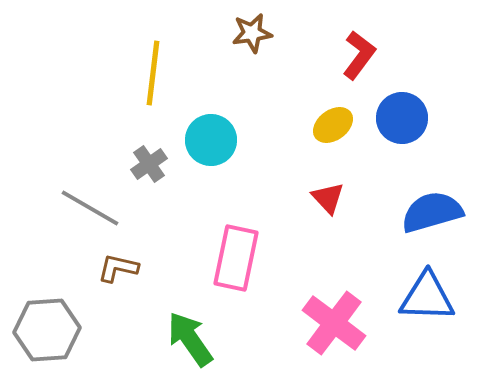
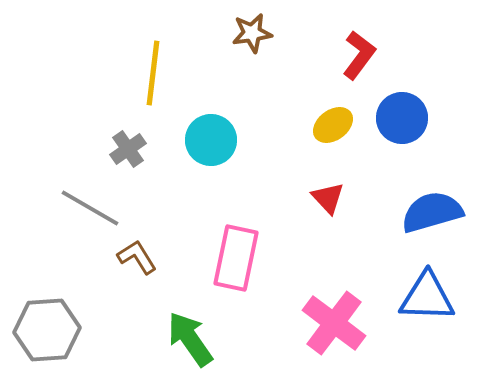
gray cross: moved 21 px left, 15 px up
brown L-shape: moved 19 px right, 11 px up; rotated 45 degrees clockwise
